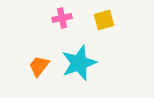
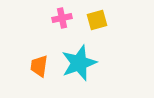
yellow square: moved 7 px left
orange trapezoid: rotated 30 degrees counterclockwise
